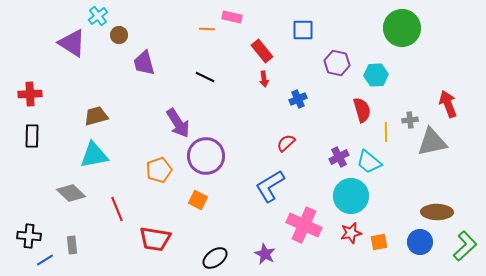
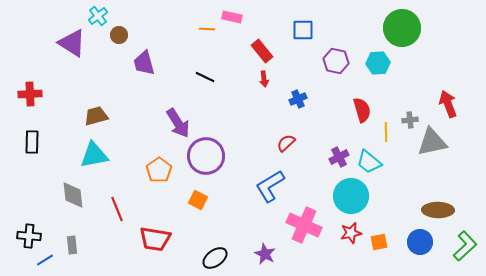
purple hexagon at (337, 63): moved 1 px left, 2 px up
cyan hexagon at (376, 75): moved 2 px right, 12 px up
black rectangle at (32, 136): moved 6 px down
orange pentagon at (159, 170): rotated 15 degrees counterclockwise
gray diamond at (71, 193): moved 2 px right, 2 px down; rotated 40 degrees clockwise
brown ellipse at (437, 212): moved 1 px right, 2 px up
